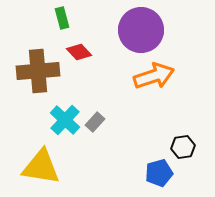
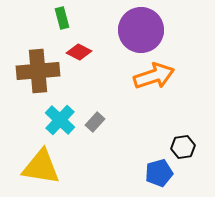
red diamond: rotated 20 degrees counterclockwise
cyan cross: moved 5 px left
